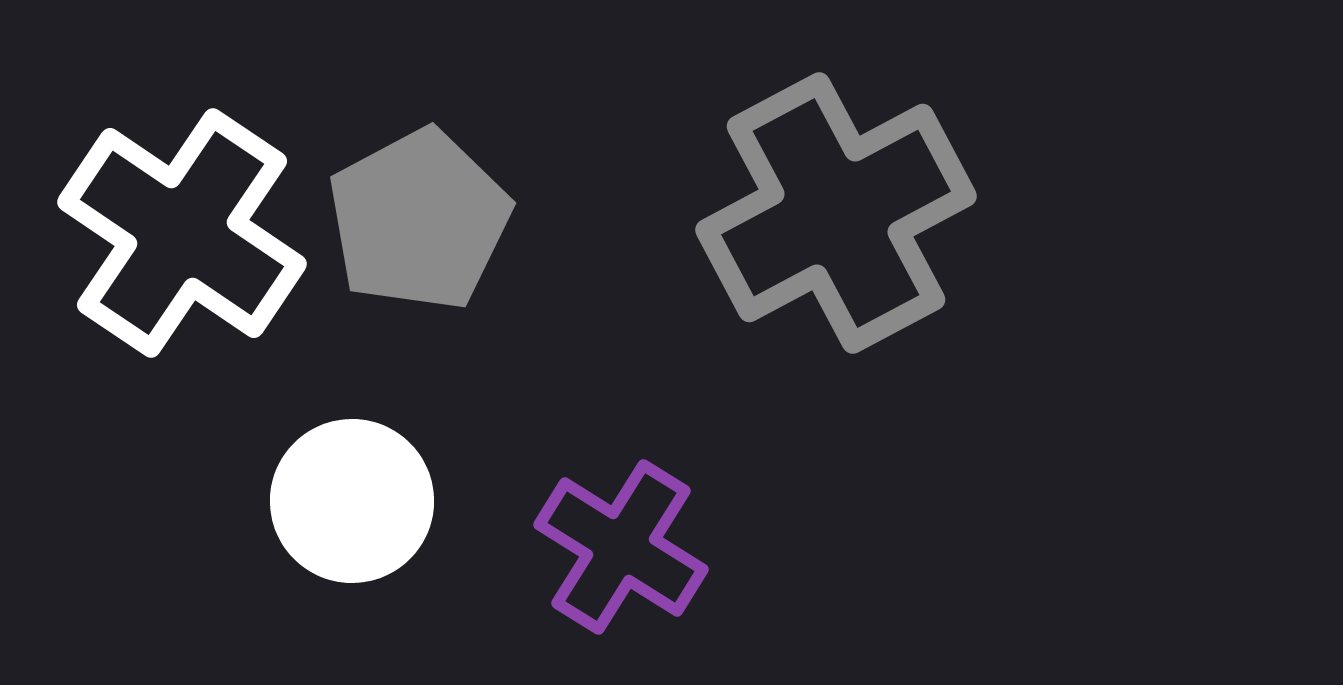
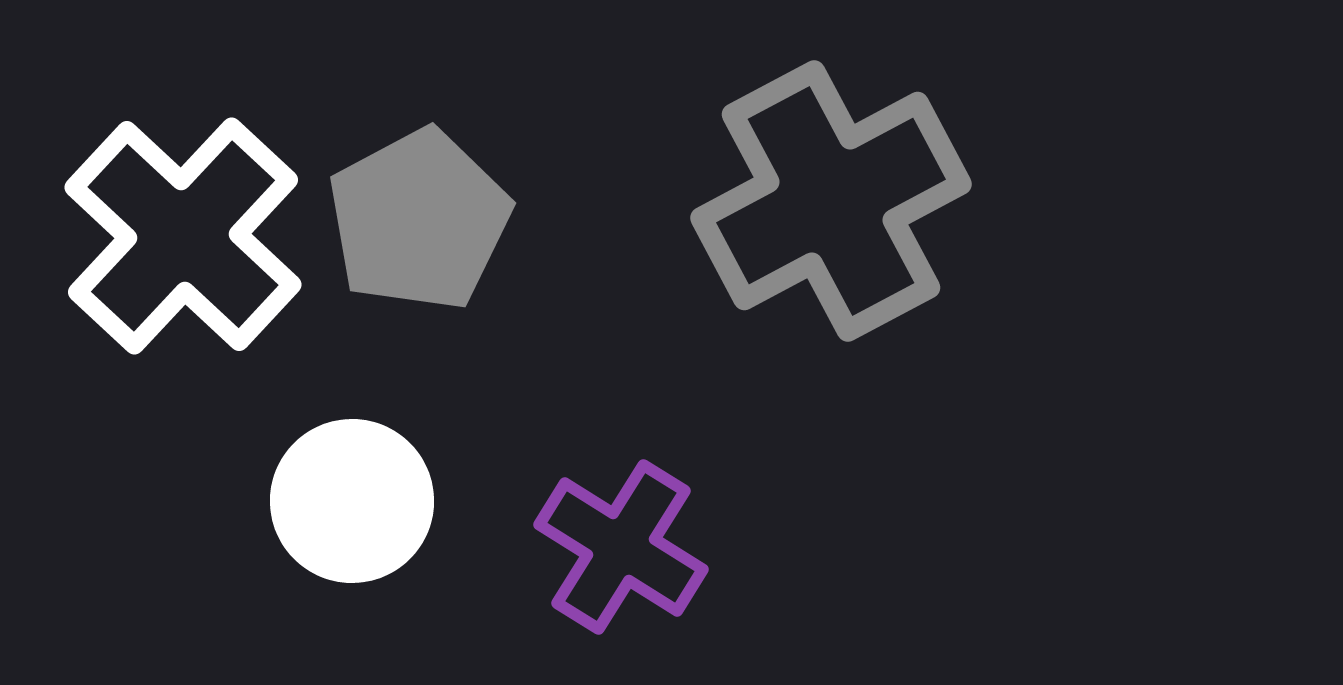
gray cross: moved 5 px left, 12 px up
white cross: moved 1 px right, 3 px down; rotated 9 degrees clockwise
